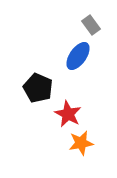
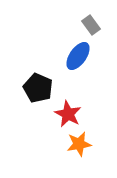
orange star: moved 2 px left, 1 px down
